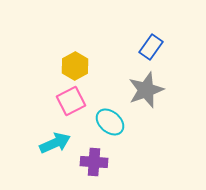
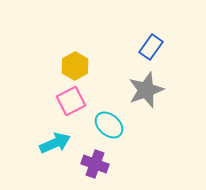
cyan ellipse: moved 1 px left, 3 px down
purple cross: moved 1 px right, 2 px down; rotated 16 degrees clockwise
